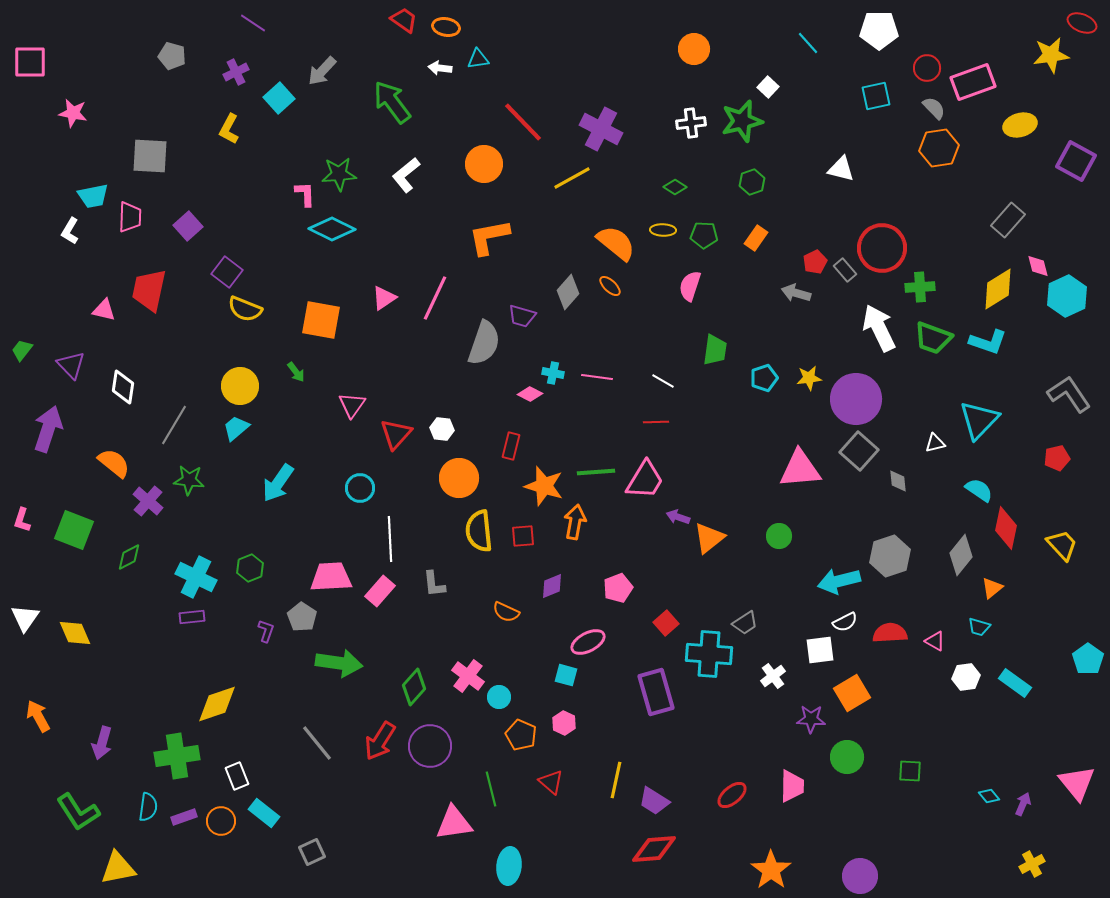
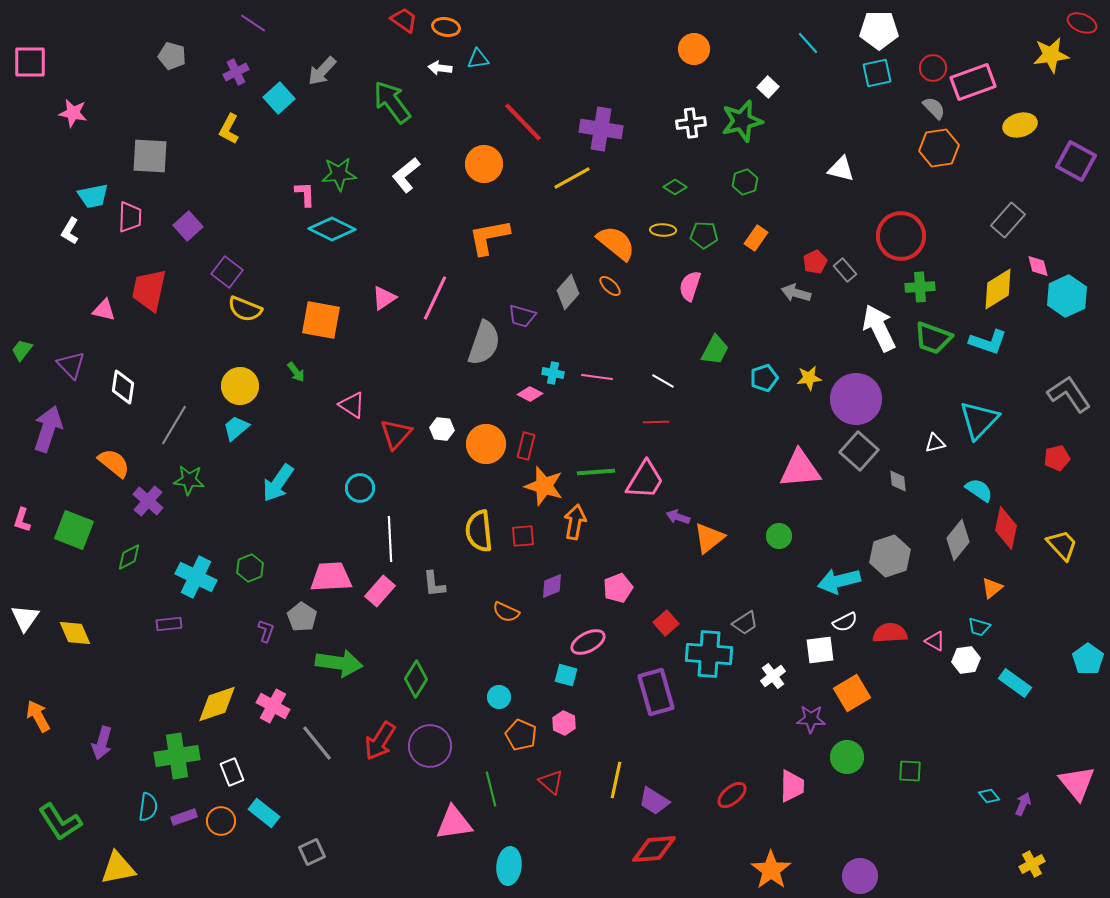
red circle at (927, 68): moved 6 px right
cyan square at (876, 96): moved 1 px right, 23 px up
purple cross at (601, 129): rotated 18 degrees counterclockwise
green hexagon at (752, 182): moved 7 px left
red circle at (882, 248): moved 19 px right, 12 px up
green trapezoid at (715, 350): rotated 20 degrees clockwise
pink triangle at (352, 405): rotated 32 degrees counterclockwise
red rectangle at (511, 446): moved 15 px right
orange circle at (459, 478): moved 27 px right, 34 px up
gray diamond at (961, 555): moved 3 px left, 15 px up
purple rectangle at (192, 617): moved 23 px left, 7 px down
pink cross at (468, 676): moved 195 px left, 30 px down; rotated 8 degrees counterclockwise
white hexagon at (966, 677): moved 17 px up
green diamond at (414, 687): moved 2 px right, 8 px up; rotated 9 degrees counterclockwise
white rectangle at (237, 776): moved 5 px left, 4 px up
green L-shape at (78, 812): moved 18 px left, 10 px down
